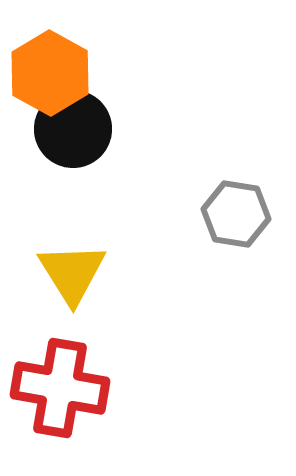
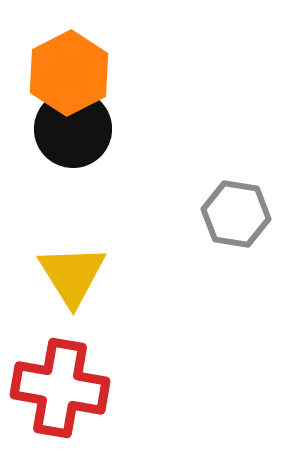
orange hexagon: moved 19 px right; rotated 4 degrees clockwise
yellow triangle: moved 2 px down
